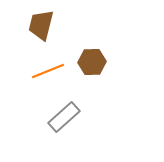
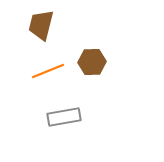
gray rectangle: rotated 32 degrees clockwise
